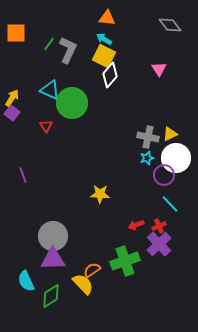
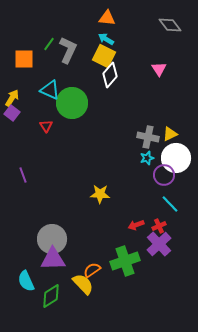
orange square: moved 8 px right, 26 px down
cyan arrow: moved 2 px right
gray circle: moved 1 px left, 3 px down
